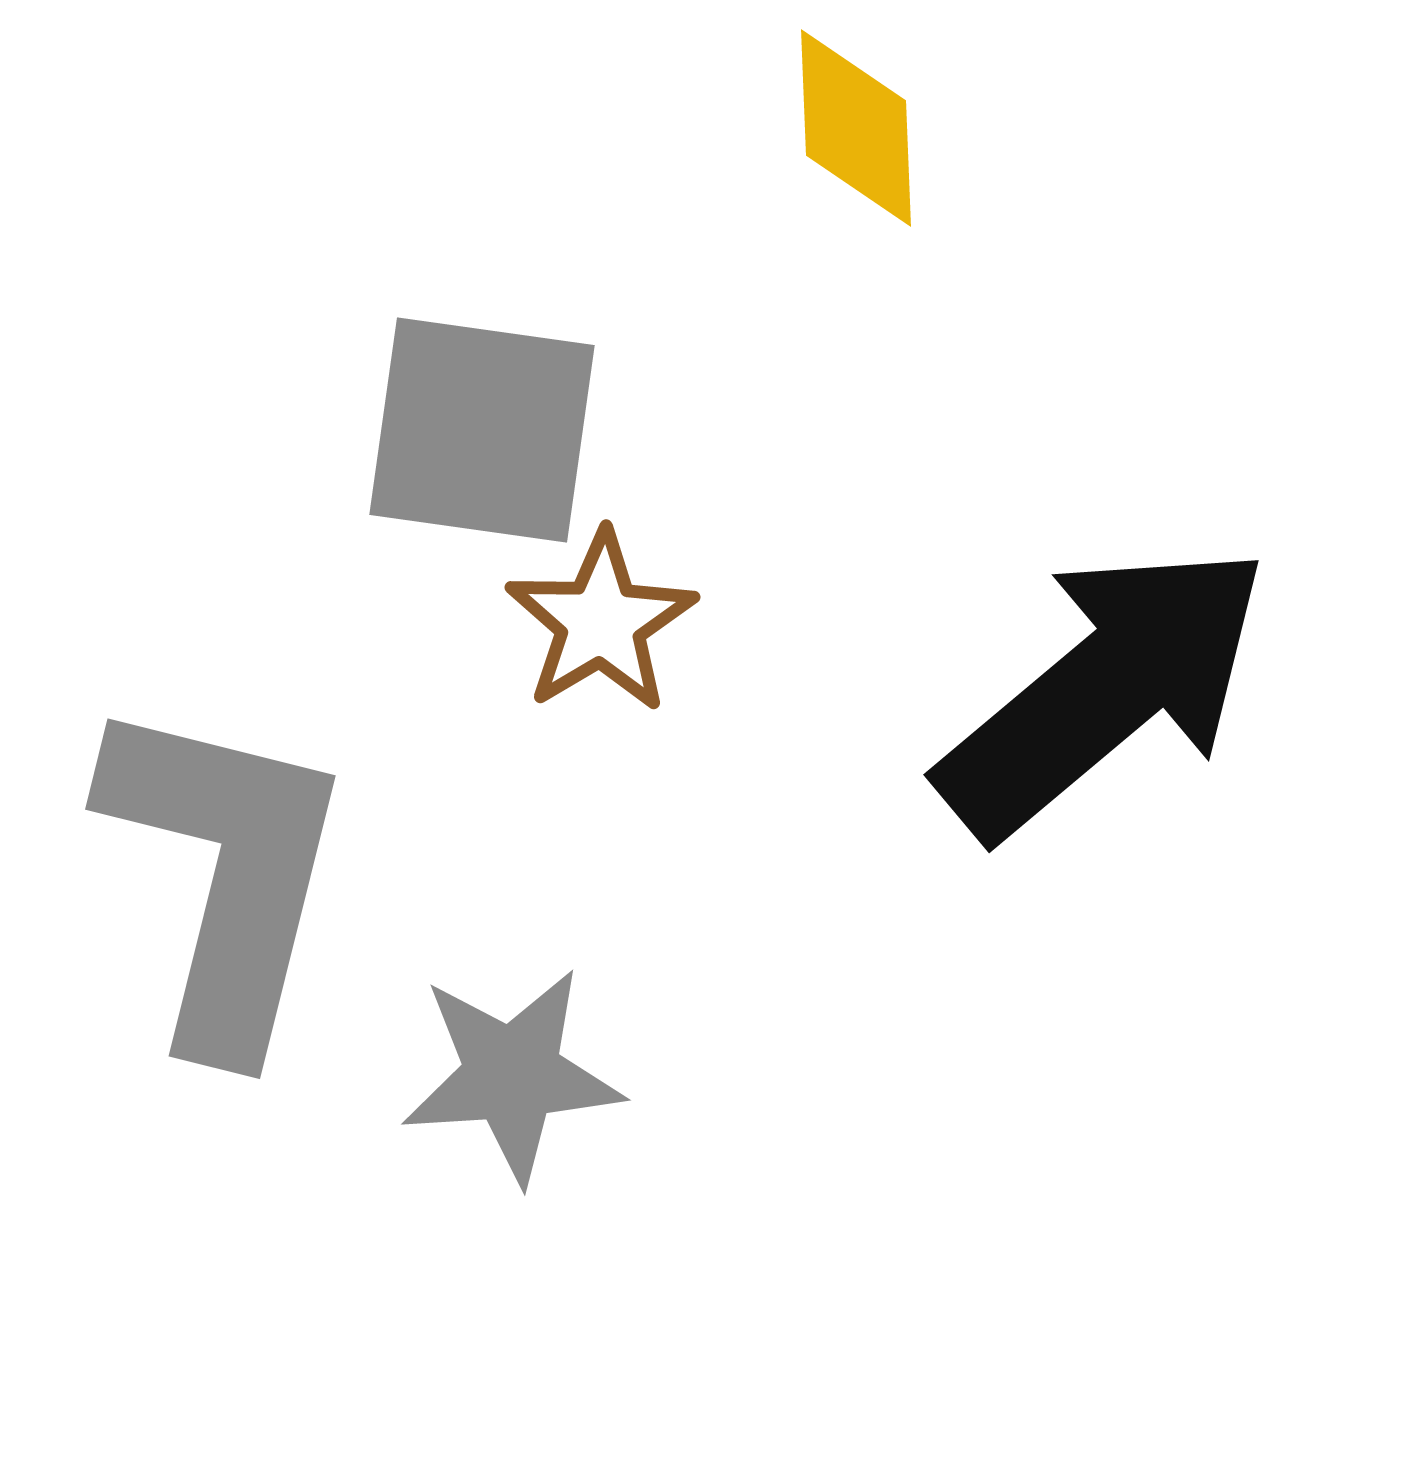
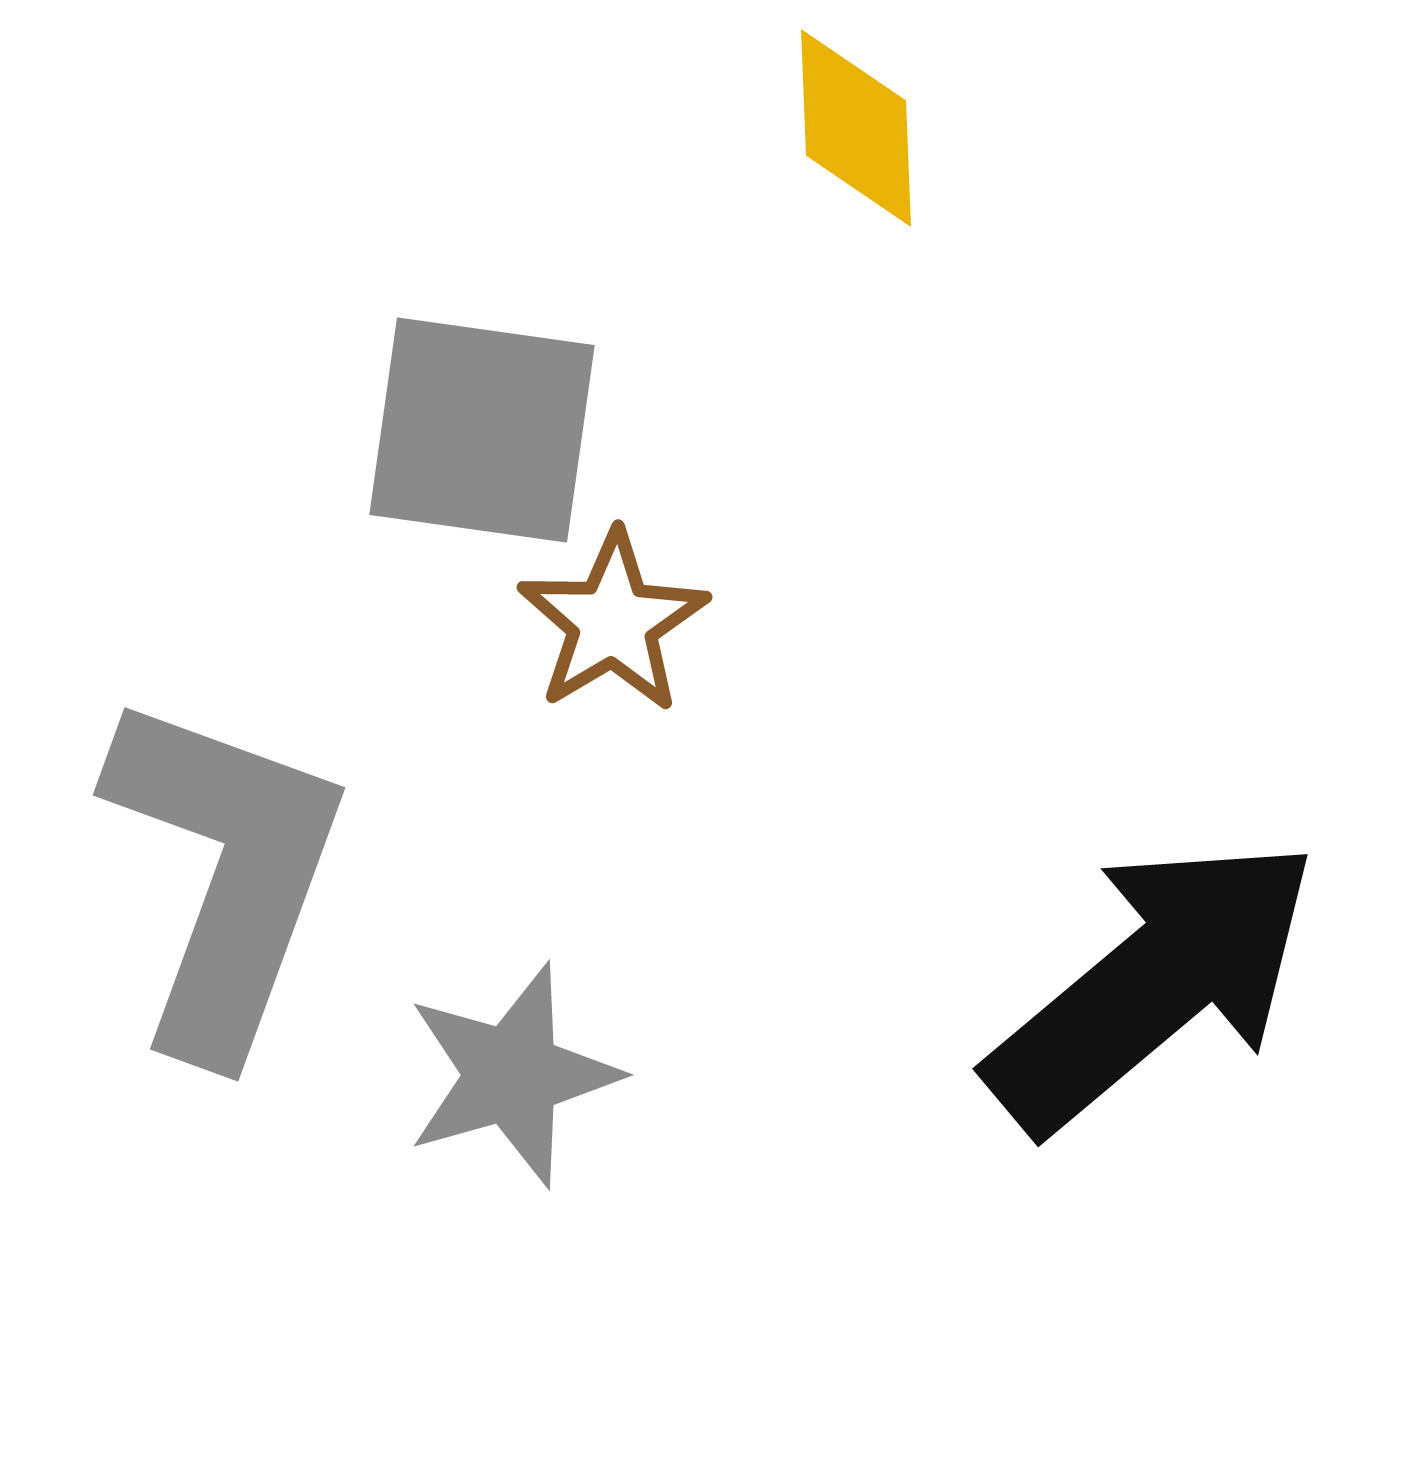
brown star: moved 12 px right
black arrow: moved 49 px right, 294 px down
gray L-shape: rotated 6 degrees clockwise
gray star: rotated 12 degrees counterclockwise
